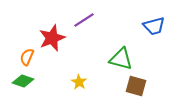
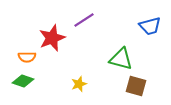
blue trapezoid: moved 4 px left
orange semicircle: rotated 114 degrees counterclockwise
yellow star: moved 2 px down; rotated 21 degrees clockwise
